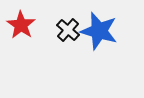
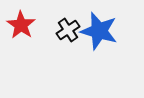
black cross: rotated 15 degrees clockwise
